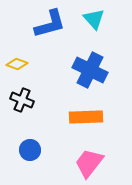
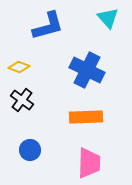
cyan triangle: moved 14 px right, 1 px up
blue L-shape: moved 2 px left, 2 px down
yellow diamond: moved 2 px right, 3 px down
blue cross: moved 3 px left
black cross: rotated 15 degrees clockwise
pink trapezoid: rotated 144 degrees clockwise
